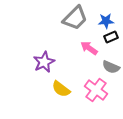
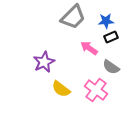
gray trapezoid: moved 2 px left, 1 px up
gray semicircle: rotated 12 degrees clockwise
